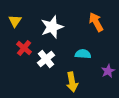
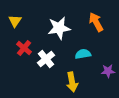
white star: moved 7 px right, 1 px down; rotated 10 degrees clockwise
cyan semicircle: rotated 14 degrees counterclockwise
purple star: rotated 24 degrees clockwise
